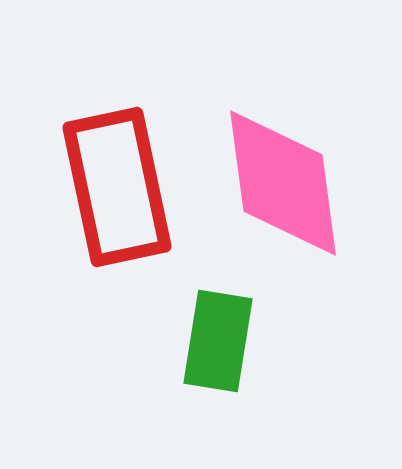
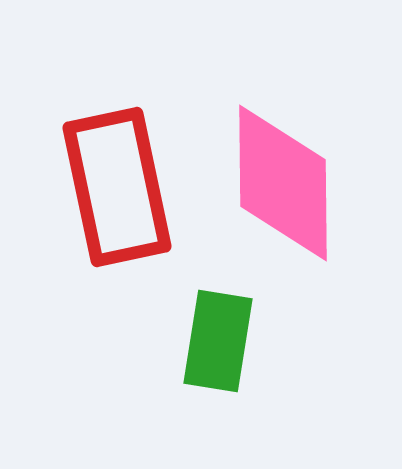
pink diamond: rotated 7 degrees clockwise
